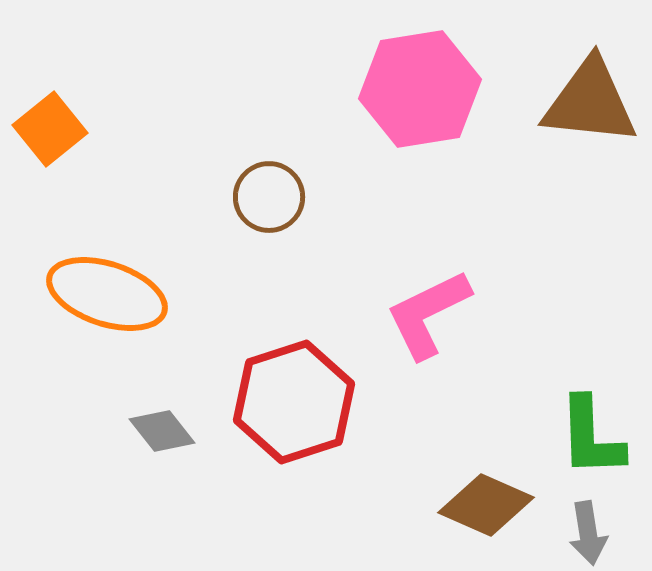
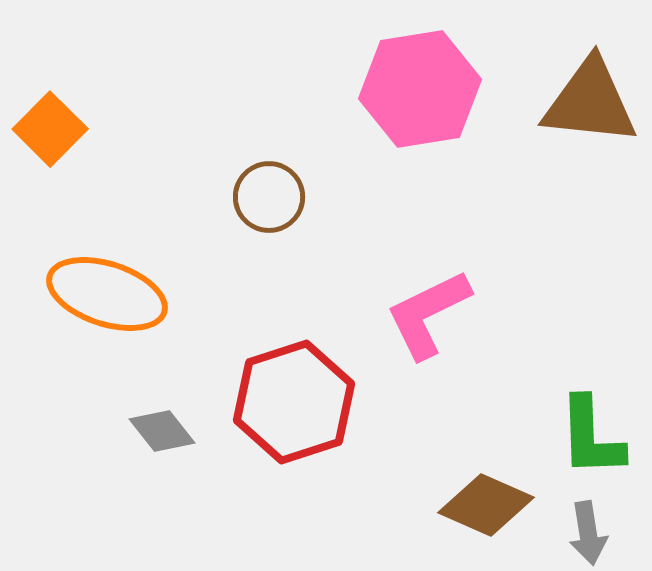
orange square: rotated 6 degrees counterclockwise
